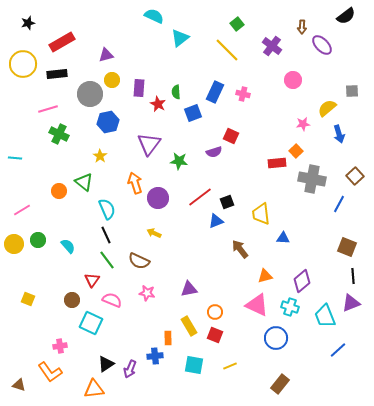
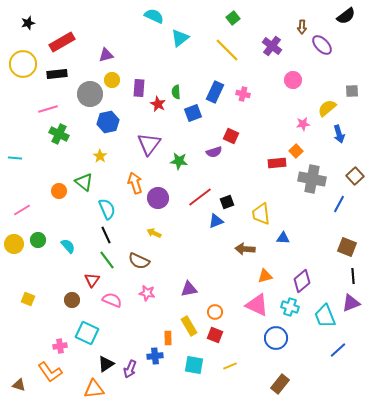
green square at (237, 24): moved 4 px left, 6 px up
brown arrow at (240, 249): moved 5 px right; rotated 48 degrees counterclockwise
cyan square at (91, 323): moved 4 px left, 10 px down
